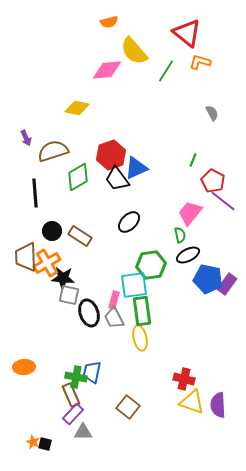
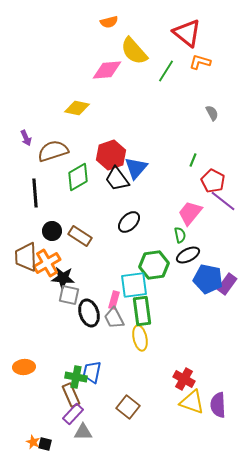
blue triangle at (136, 168): rotated 25 degrees counterclockwise
green hexagon at (151, 265): moved 3 px right
red cross at (184, 379): rotated 15 degrees clockwise
